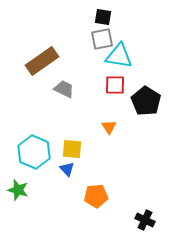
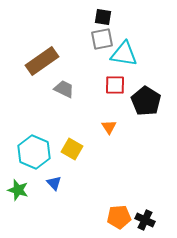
cyan triangle: moved 5 px right, 2 px up
yellow square: rotated 25 degrees clockwise
blue triangle: moved 13 px left, 14 px down
orange pentagon: moved 23 px right, 21 px down
